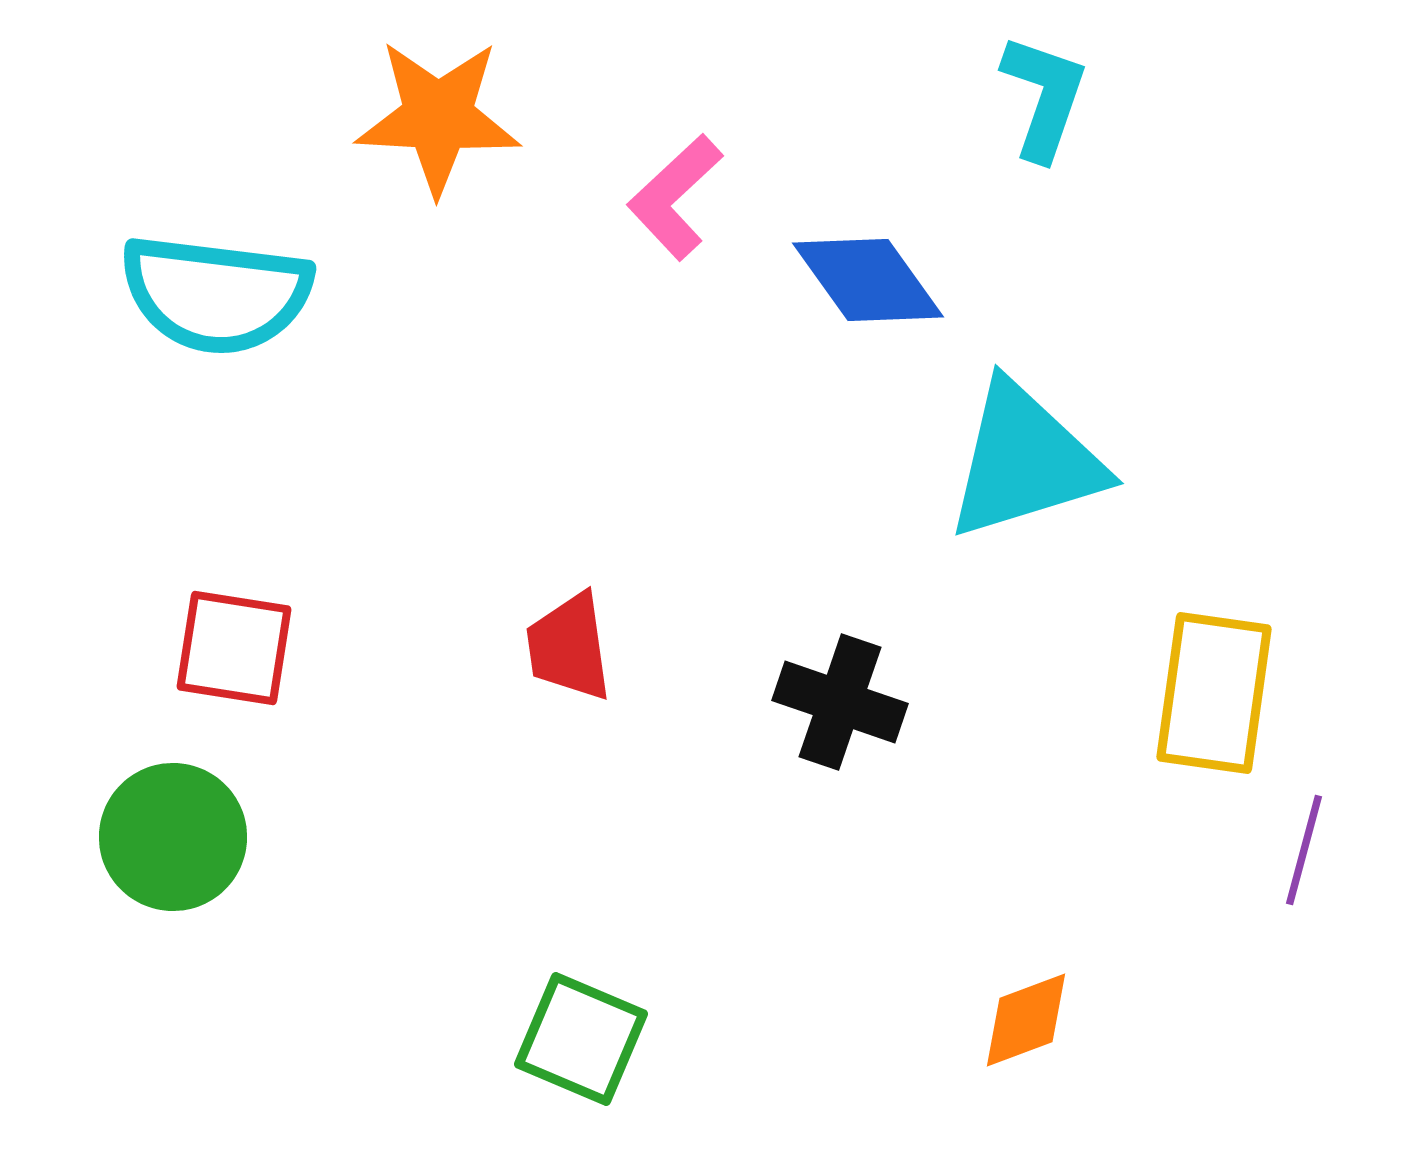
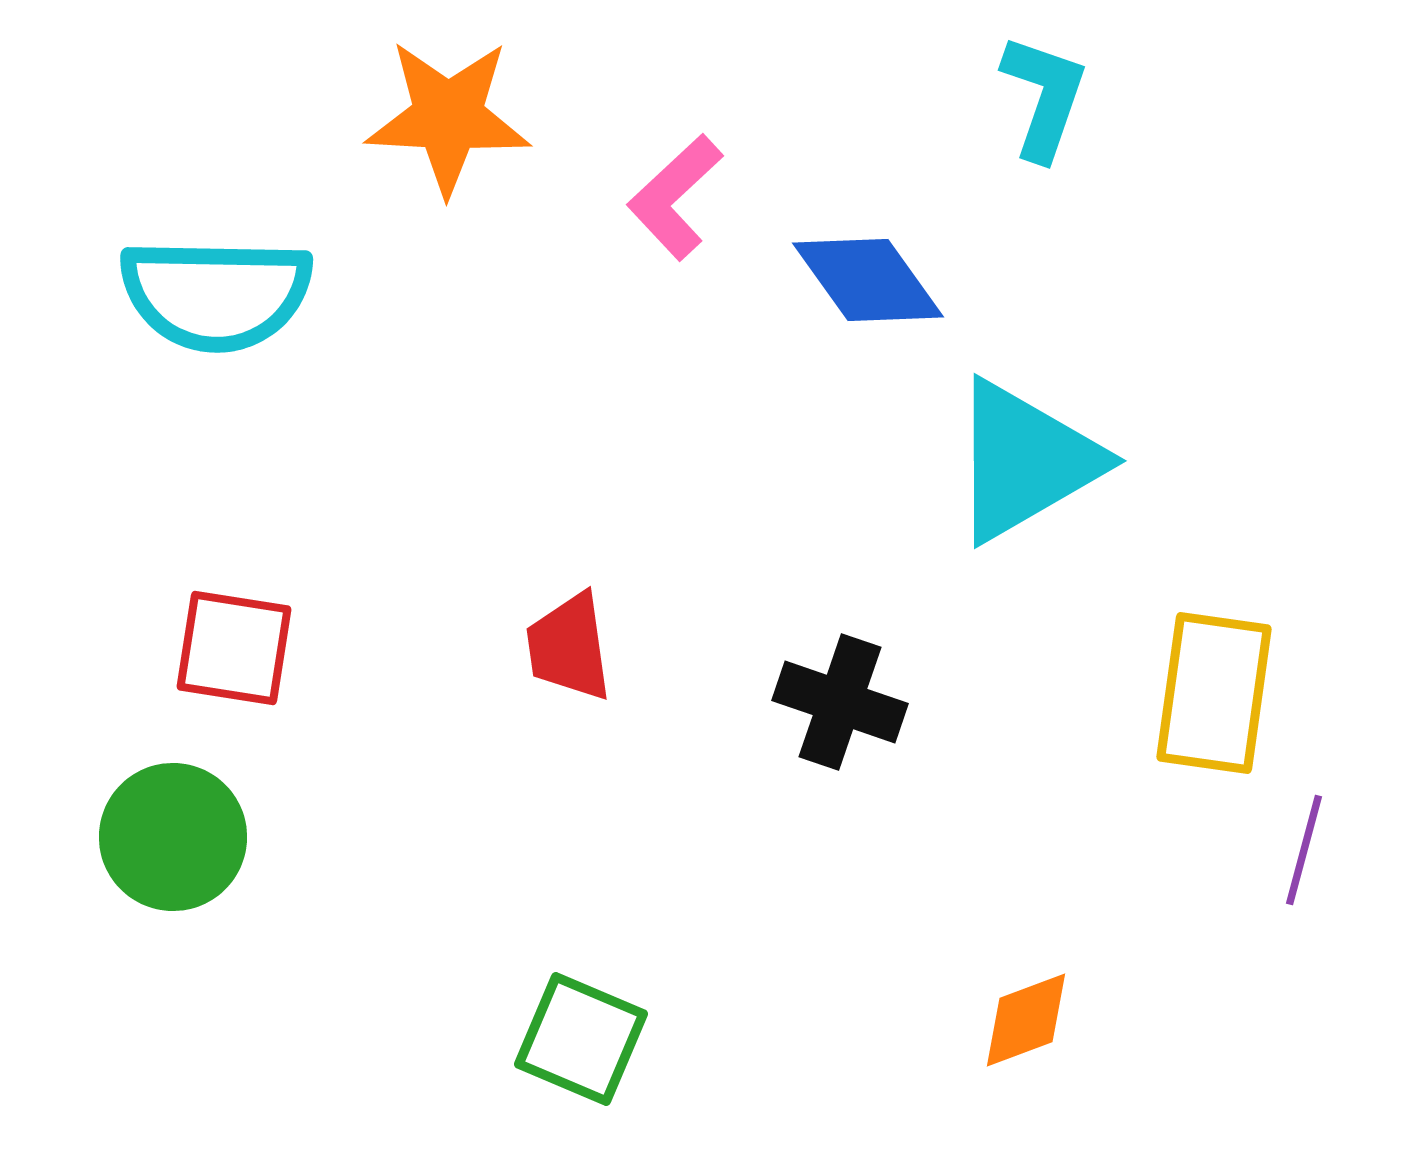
orange star: moved 10 px right
cyan semicircle: rotated 6 degrees counterclockwise
cyan triangle: rotated 13 degrees counterclockwise
